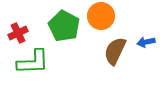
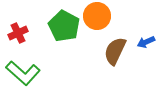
orange circle: moved 4 px left
blue arrow: rotated 12 degrees counterclockwise
green L-shape: moved 10 px left, 11 px down; rotated 44 degrees clockwise
